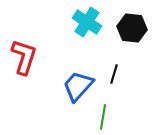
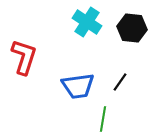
black line: moved 6 px right, 8 px down; rotated 18 degrees clockwise
blue trapezoid: rotated 140 degrees counterclockwise
green line: moved 2 px down
